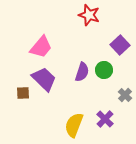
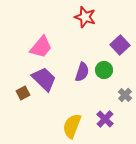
red star: moved 4 px left, 2 px down
brown square: rotated 24 degrees counterclockwise
yellow semicircle: moved 2 px left, 1 px down
